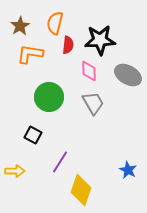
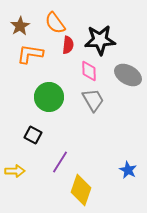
orange semicircle: rotated 50 degrees counterclockwise
gray trapezoid: moved 3 px up
